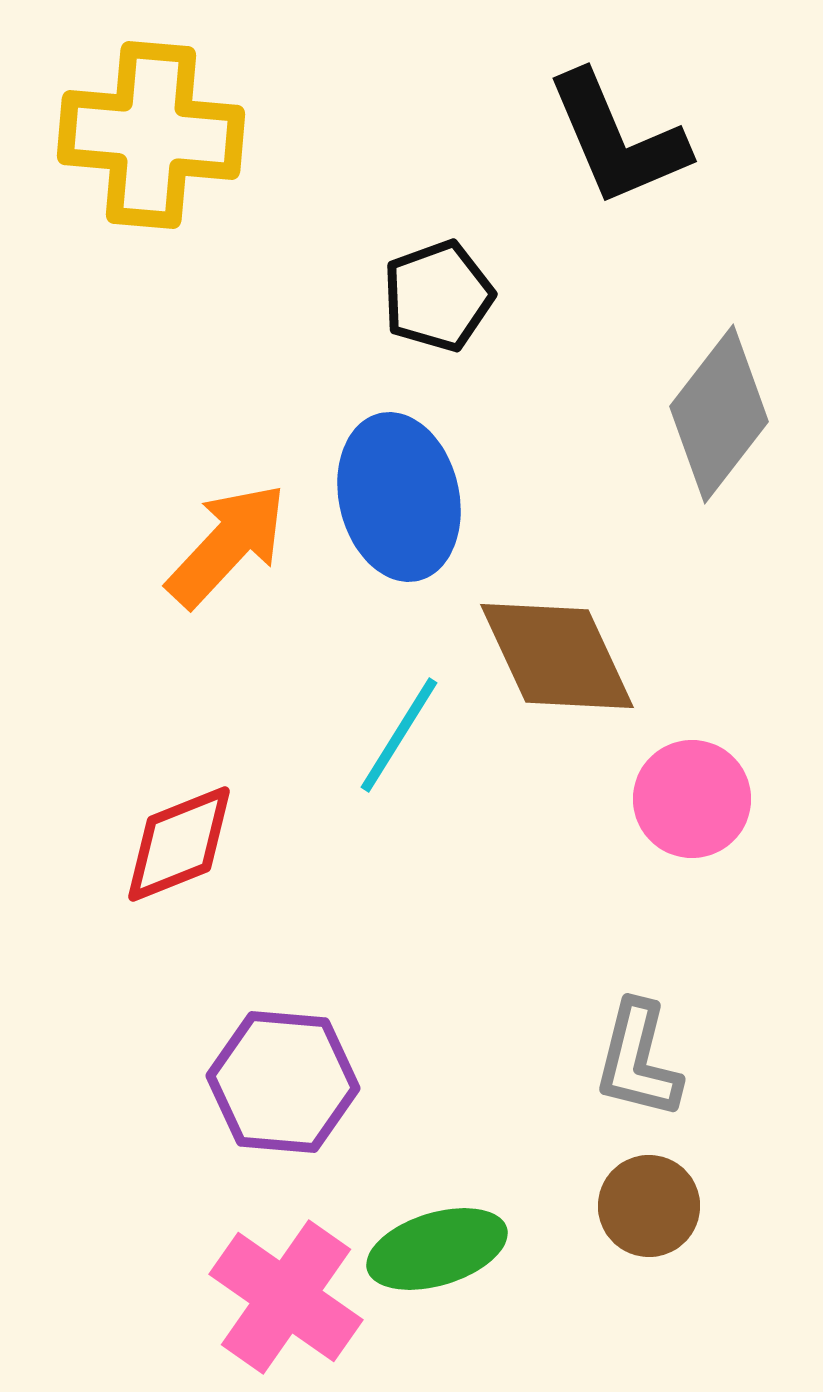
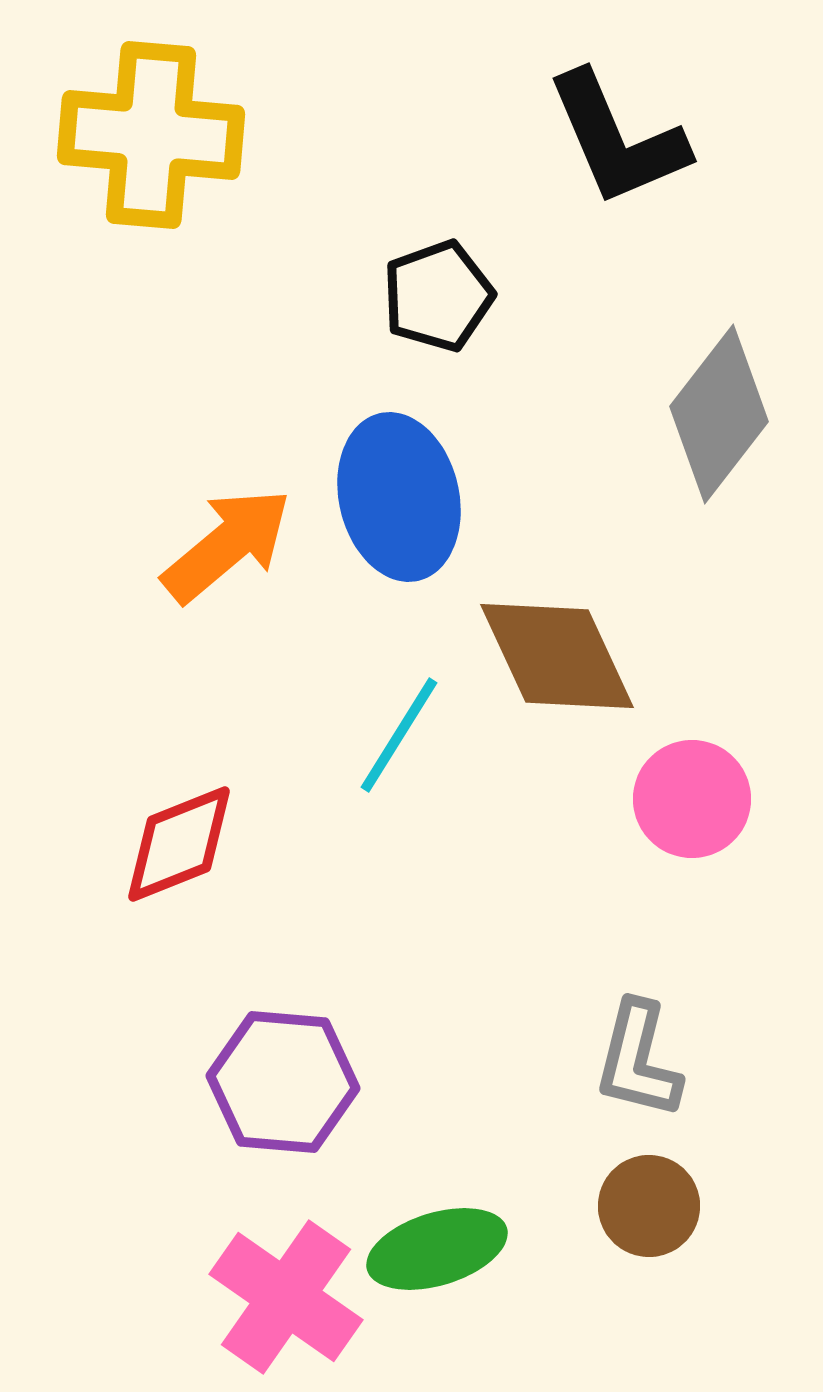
orange arrow: rotated 7 degrees clockwise
